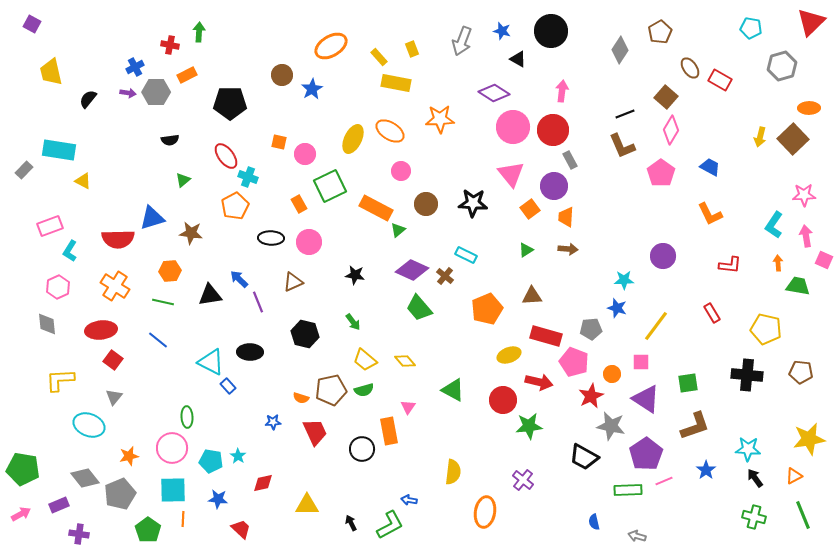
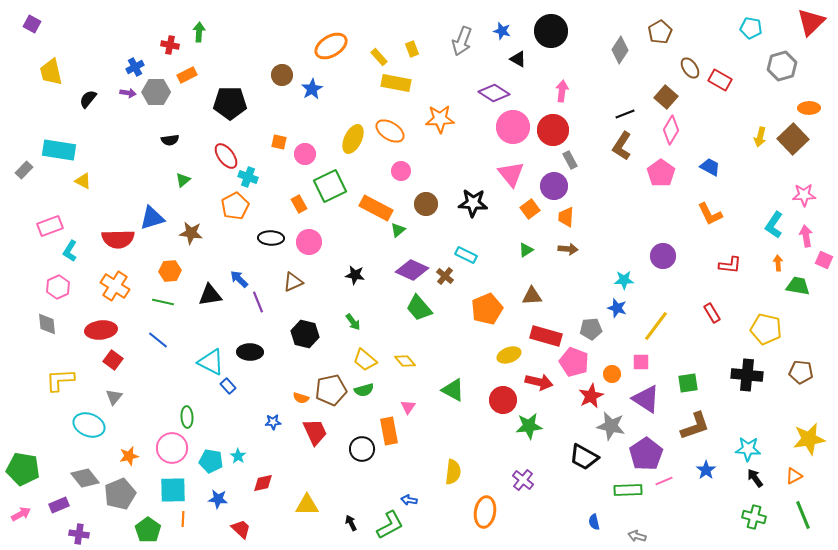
brown L-shape at (622, 146): rotated 56 degrees clockwise
